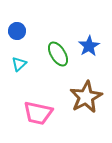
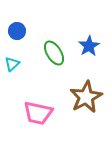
green ellipse: moved 4 px left, 1 px up
cyan triangle: moved 7 px left
